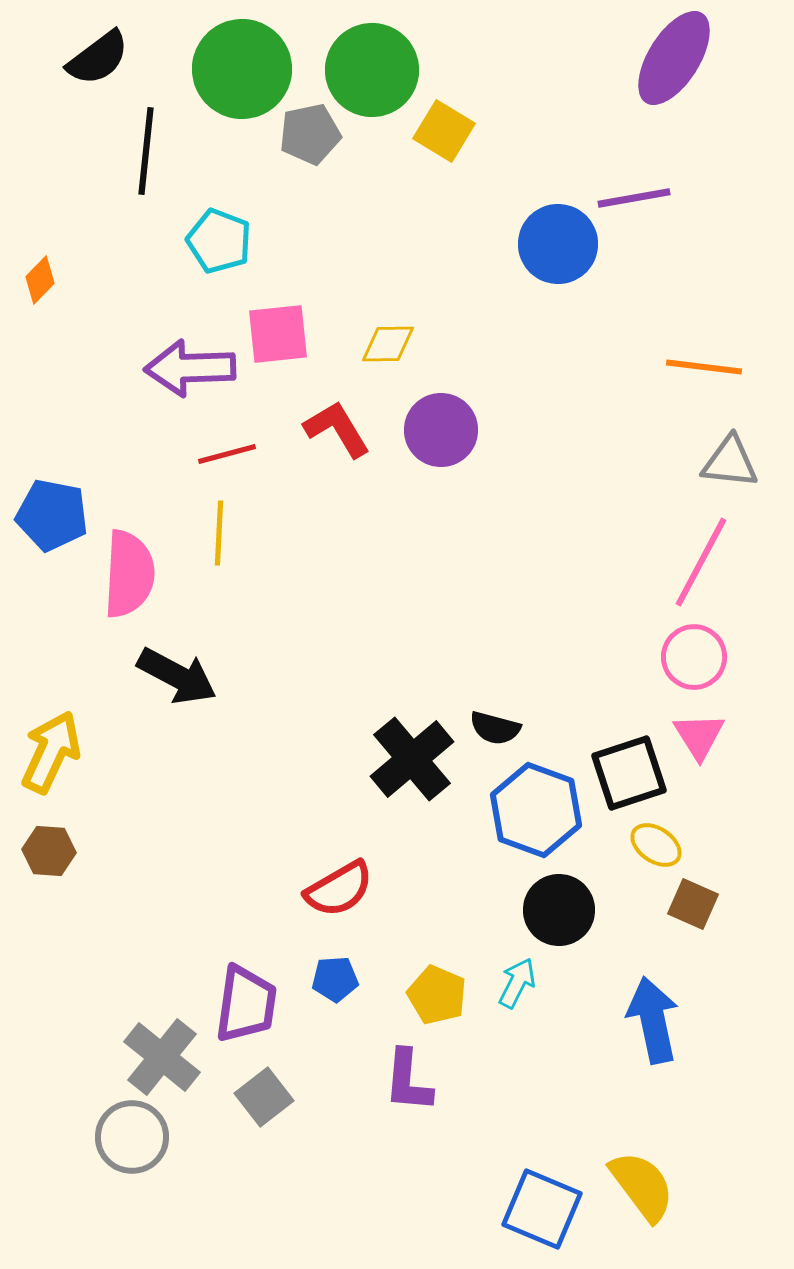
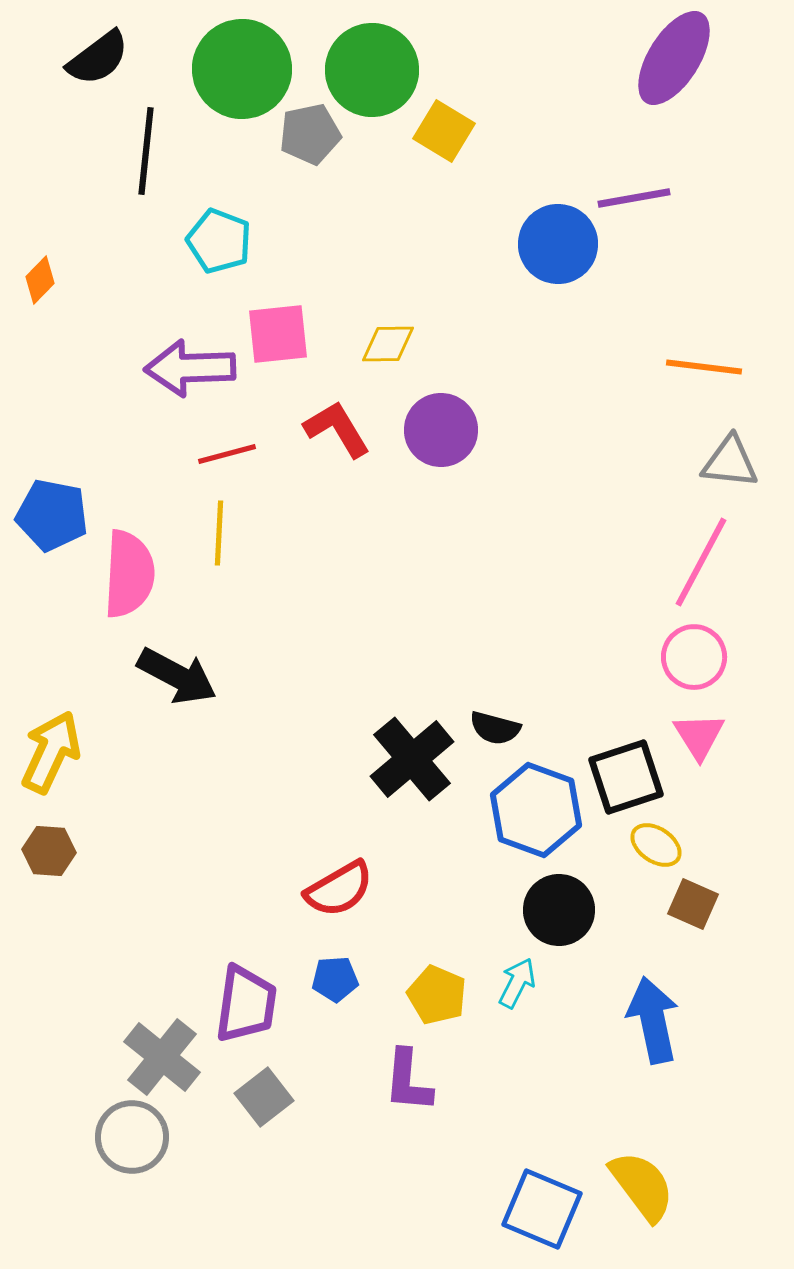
black square at (629, 773): moved 3 px left, 4 px down
